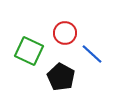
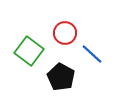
green square: rotated 12 degrees clockwise
